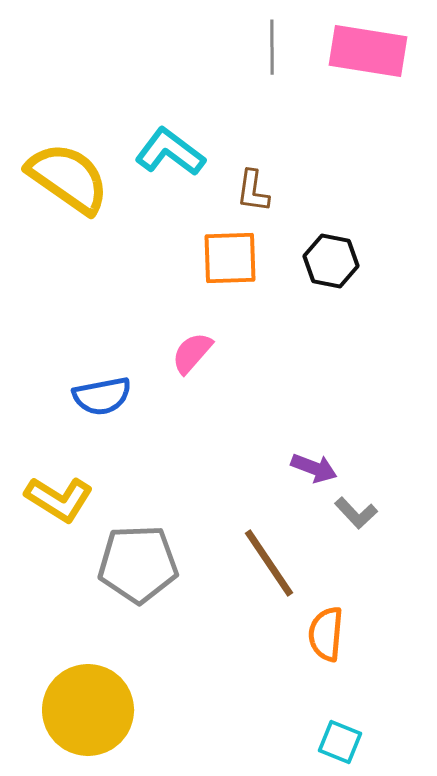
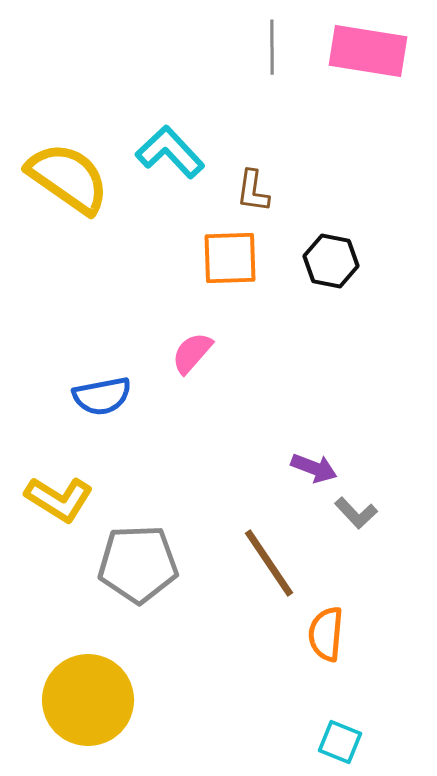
cyan L-shape: rotated 10 degrees clockwise
yellow circle: moved 10 px up
